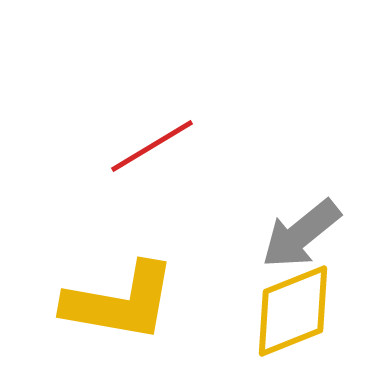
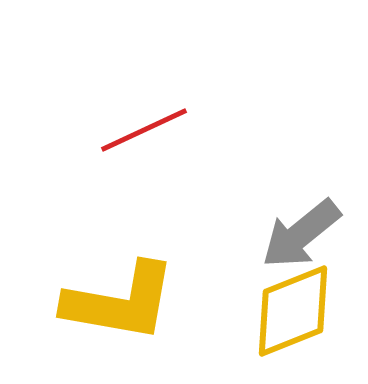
red line: moved 8 px left, 16 px up; rotated 6 degrees clockwise
